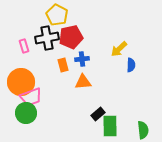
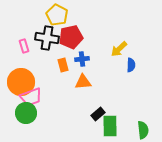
black cross: rotated 20 degrees clockwise
